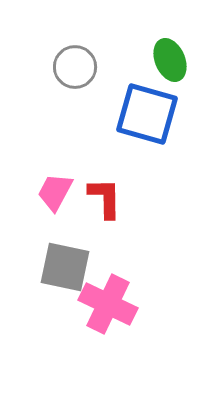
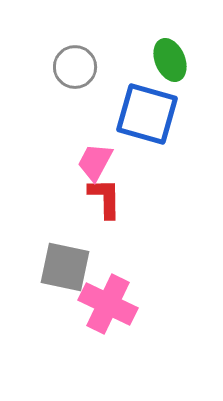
pink trapezoid: moved 40 px right, 30 px up
